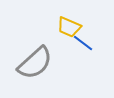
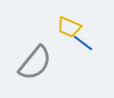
gray semicircle: rotated 9 degrees counterclockwise
